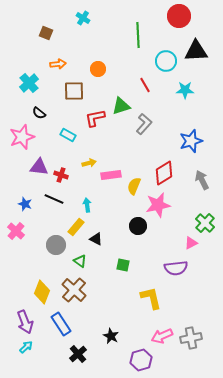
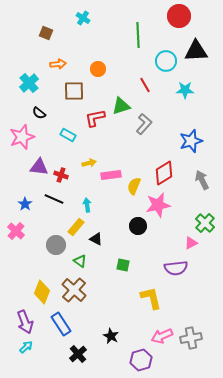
blue star at (25, 204): rotated 16 degrees clockwise
